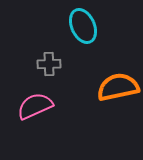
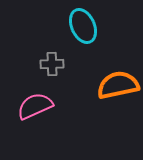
gray cross: moved 3 px right
orange semicircle: moved 2 px up
